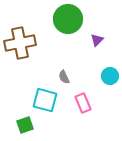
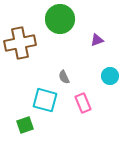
green circle: moved 8 px left
purple triangle: rotated 24 degrees clockwise
